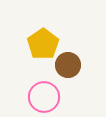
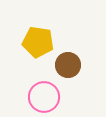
yellow pentagon: moved 5 px left, 2 px up; rotated 28 degrees counterclockwise
